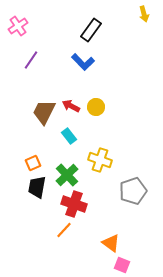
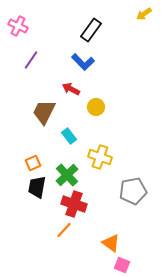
yellow arrow: rotated 70 degrees clockwise
pink cross: rotated 30 degrees counterclockwise
red arrow: moved 17 px up
yellow cross: moved 3 px up
gray pentagon: rotated 8 degrees clockwise
